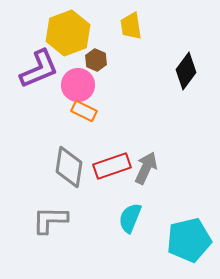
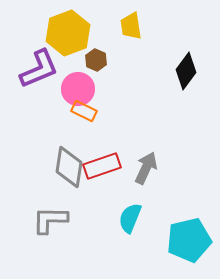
pink circle: moved 4 px down
red rectangle: moved 10 px left
